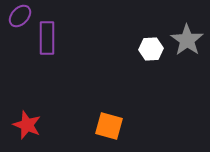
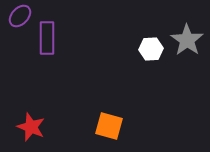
red star: moved 4 px right, 2 px down
